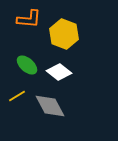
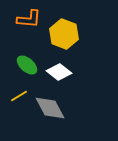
yellow line: moved 2 px right
gray diamond: moved 2 px down
